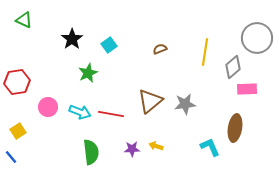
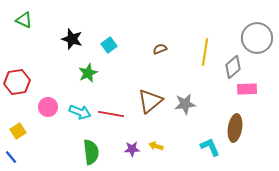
black star: rotated 20 degrees counterclockwise
